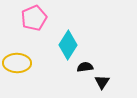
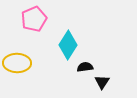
pink pentagon: moved 1 px down
